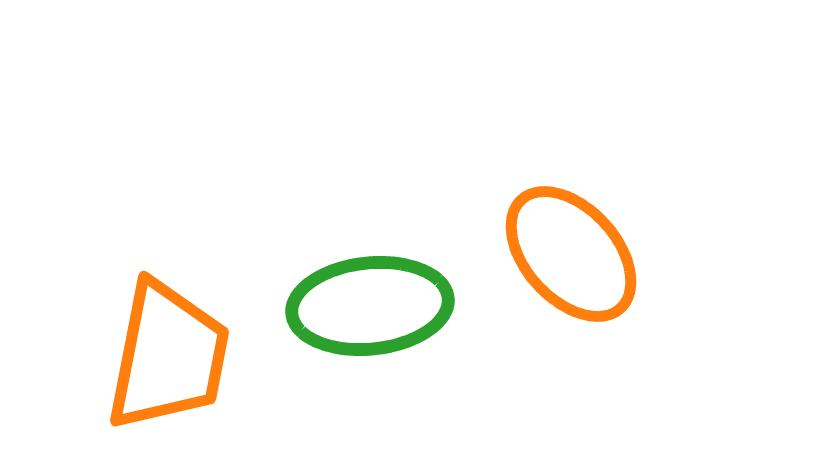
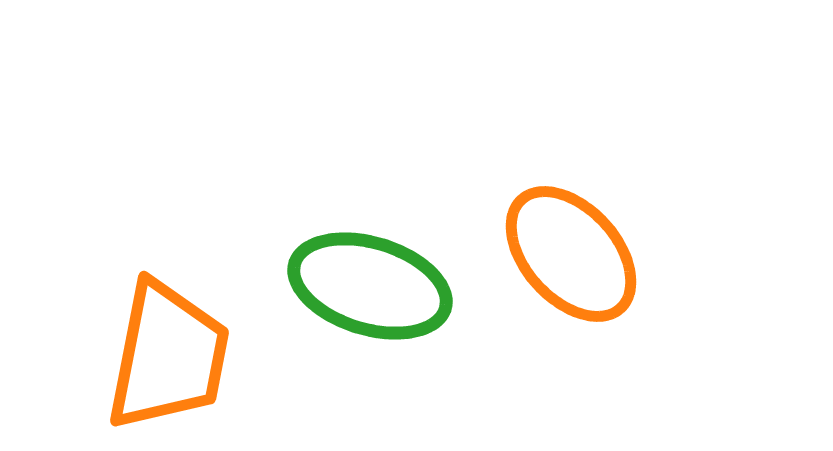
green ellipse: moved 20 px up; rotated 23 degrees clockwise
